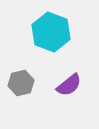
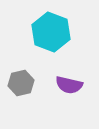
purple semicircle: rotated 52 degrees clockwise
